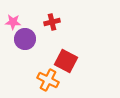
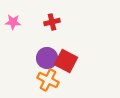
purple circle: moved 22 px right, 19 px down
